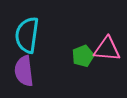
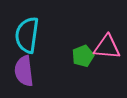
pink triangle: moved 2 px up
